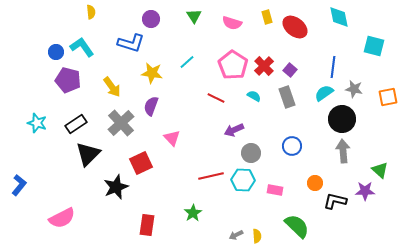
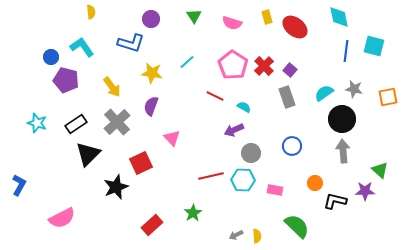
blue circle at (56, 52): moved 5 px left, 5 px down
blue line at (333, 67): moved 13 px right, 16 px up
purple pentagon at (68, 80): moved 2 px left
cyan semicircle at (254, 96): moved 10 px left, 11 px down
red line at (216, 98): moved 1 px left, 2 px up
gray cross at (121, 123): moved 4 px left, 1 px up
blue L-shape at (19, 185): rotated 10 degrees counterclockwise
red rectangle at (147, 225): moved 5 px right; rotated 40 degrees clockwise
